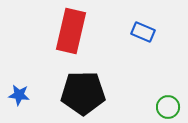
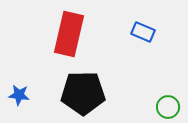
red rectangle: moved 2 px left, 3 px down
